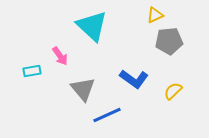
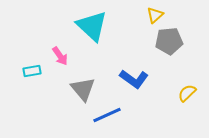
yellow triangle: rotated 18 degrees counterclockwise
yellow semicircle: moved 14 px right, 2 px down
